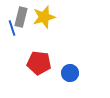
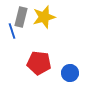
blue line: moved 3 px down
